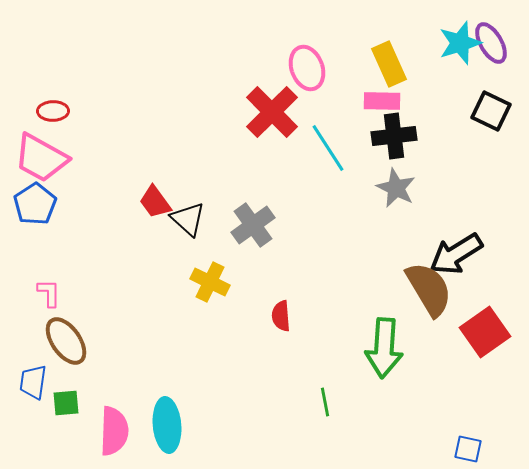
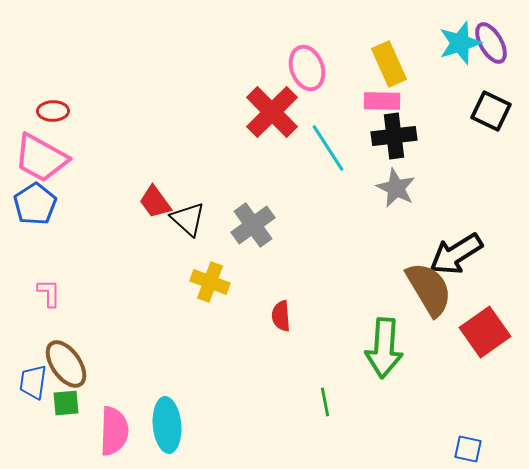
yellow cross: rotated 6 degrees counterclockwise
brown ellipse: moved 23 px down
